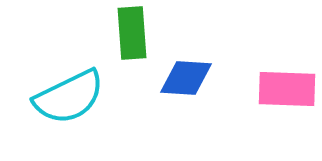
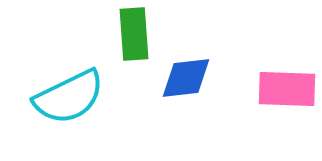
green rectangle: moved 2 px right, 1 px down
blue diamond: rotated 10 degrees counterclockwise
